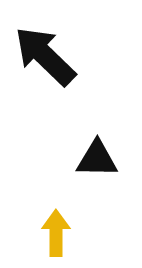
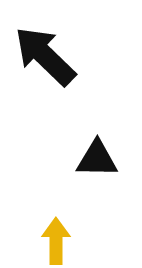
yellow arrow: moved 8 px down
